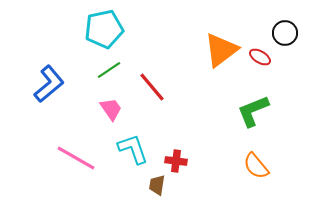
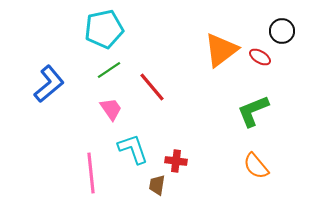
black circle: moved 3 px left, 2 px up
pink line: moved 15 px right, 15 px down; rotated 54 degrees clockwise
